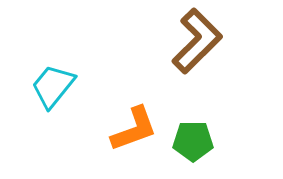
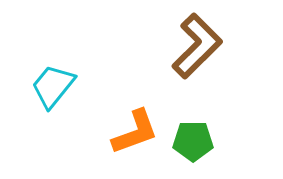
brown L-shape: moved 5 px down
orange L-shape: moved 1 px right, 3 px down
